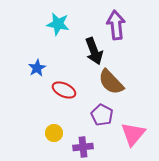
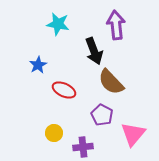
blue star: moved 1 px right, 3 px up
